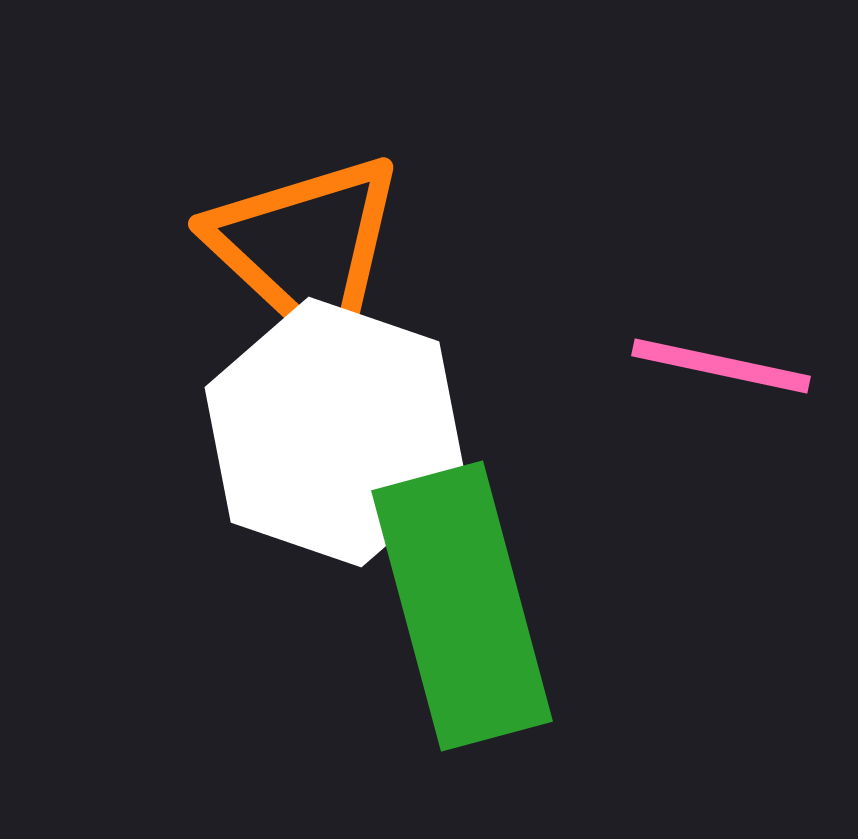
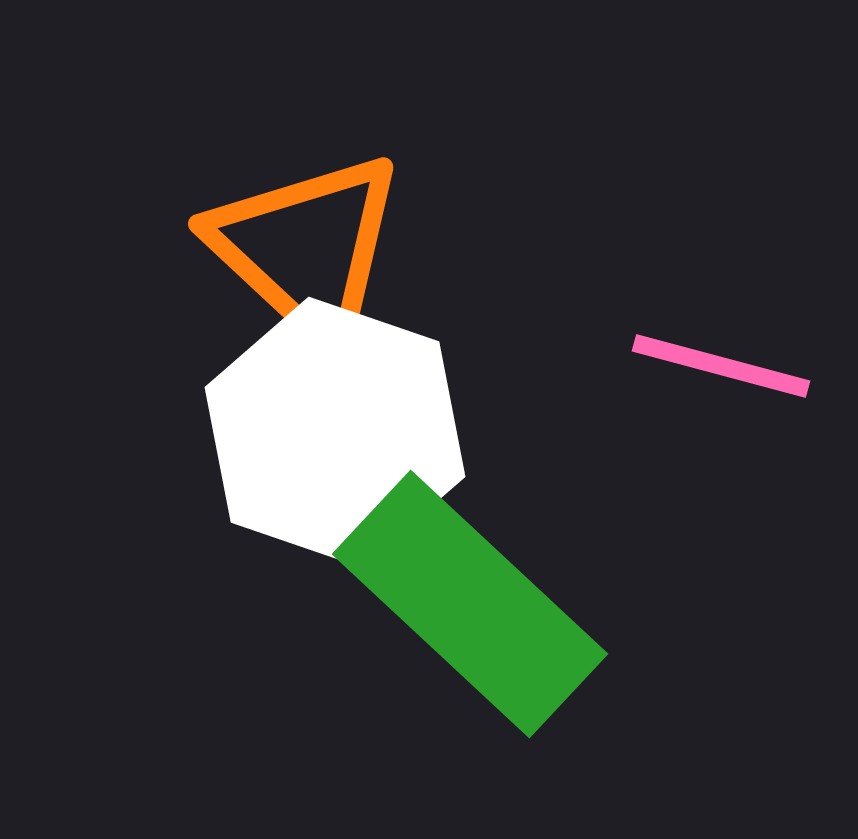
pink line: rotated 3 degrees clockwise
green rectangle: moved 8 px right, 2 px up; rotated 32 degrees counterclockwise
